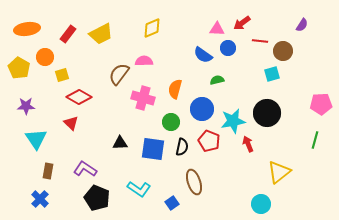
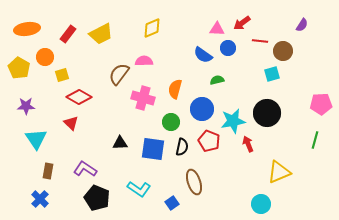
yellow triangle at (279, 172): rotated 15 degrees clockwise
